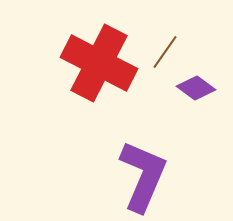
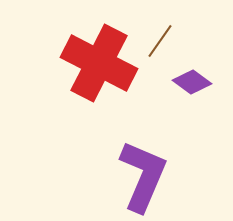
brown line: moved 5 px left, 11 px up
purple diamond: moved 4 px left, 6 px up
